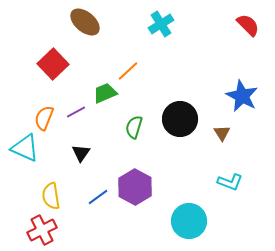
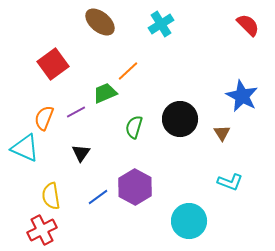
brown ellipse: moved 15 px right
red square: rotated 8 degrees clockwise
